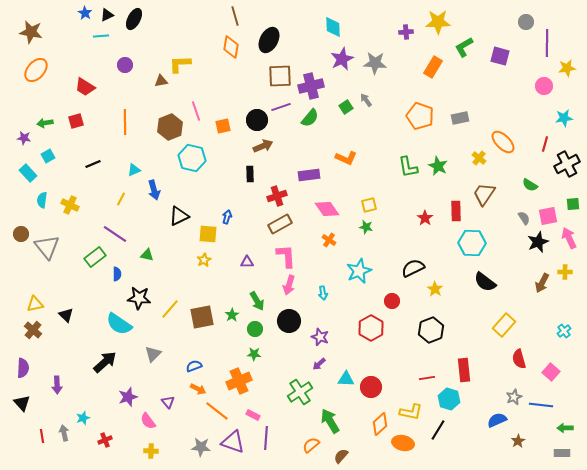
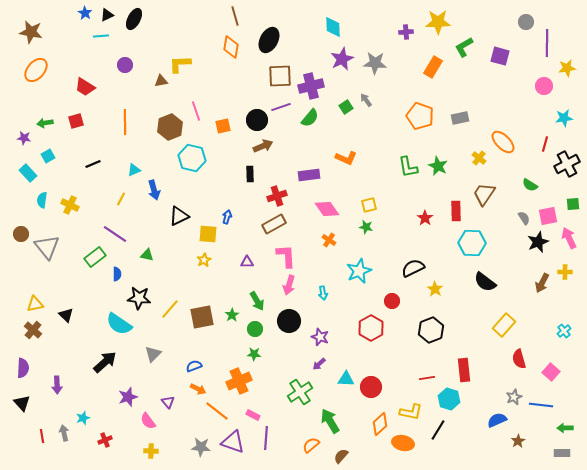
brown rectangle at (280, 224): moved 6 px left
